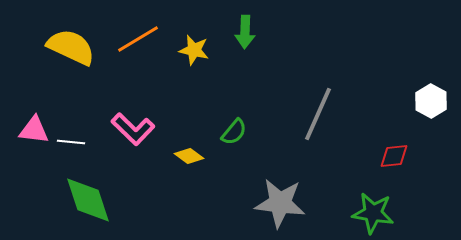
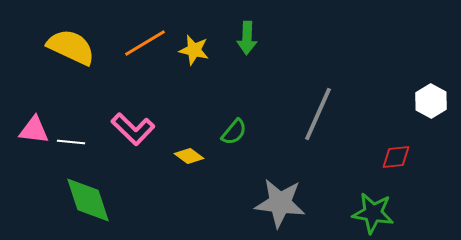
green arrow: moved 2 px right, 6 px down
orange line: moved 7 px right, 4 px down
red diamond: moved 2 px right, 1 px down
